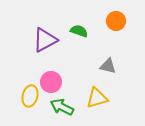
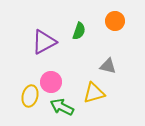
orange circle: moved 1 px left
green semicircle: rotated 90 degrees clockwise
purple triangle: moved 1 px left, 2 px down
yellow triangle: moved 3 px left, 5 px up
